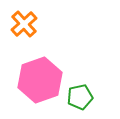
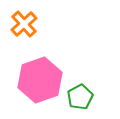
green pentagon: rotated 15 degrees counterclockwise
